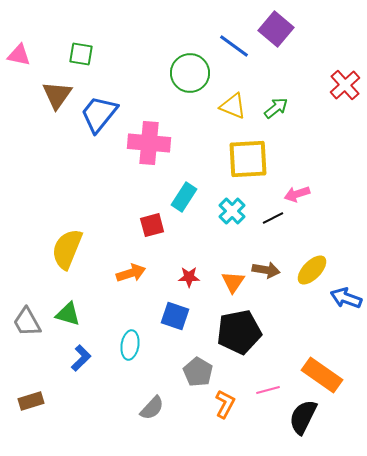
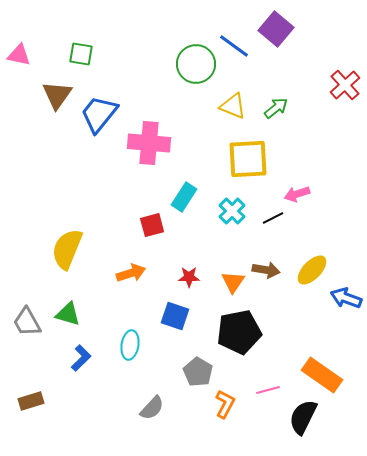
green circle: moved 6 px right, 9 px up
